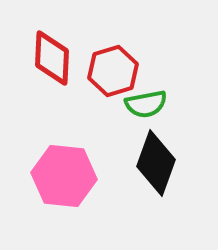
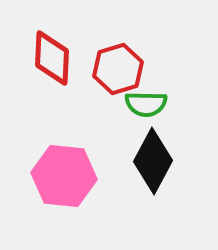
red hexagon: moved 5 px right, 2 px up
green semicircle: rotated 12 degrees clockwise
black diamond: moved 3 px left, 2 px up; rotated 8 degrees clockwise
